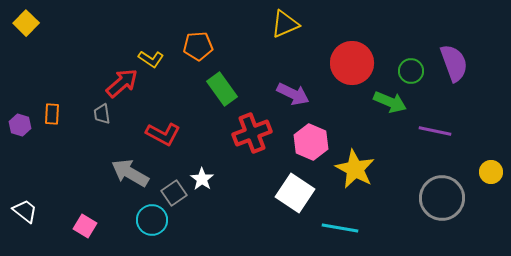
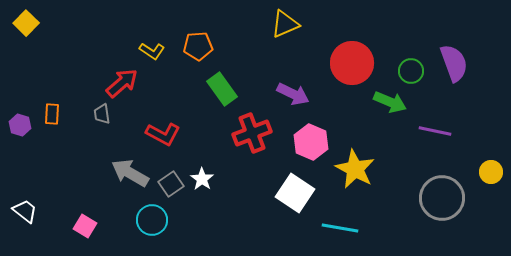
yellow L-shape: moved 1 px right, 8 px up
gray square: moved 3 px left, 9 px up
